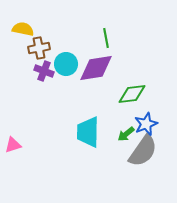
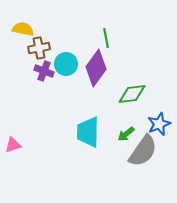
purple diamond: rotated 45 degrees counterclockwise
blue star: moved 13 px right
